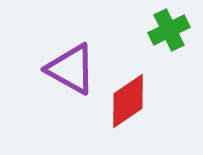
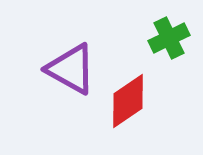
green cross: moved 8 px down
